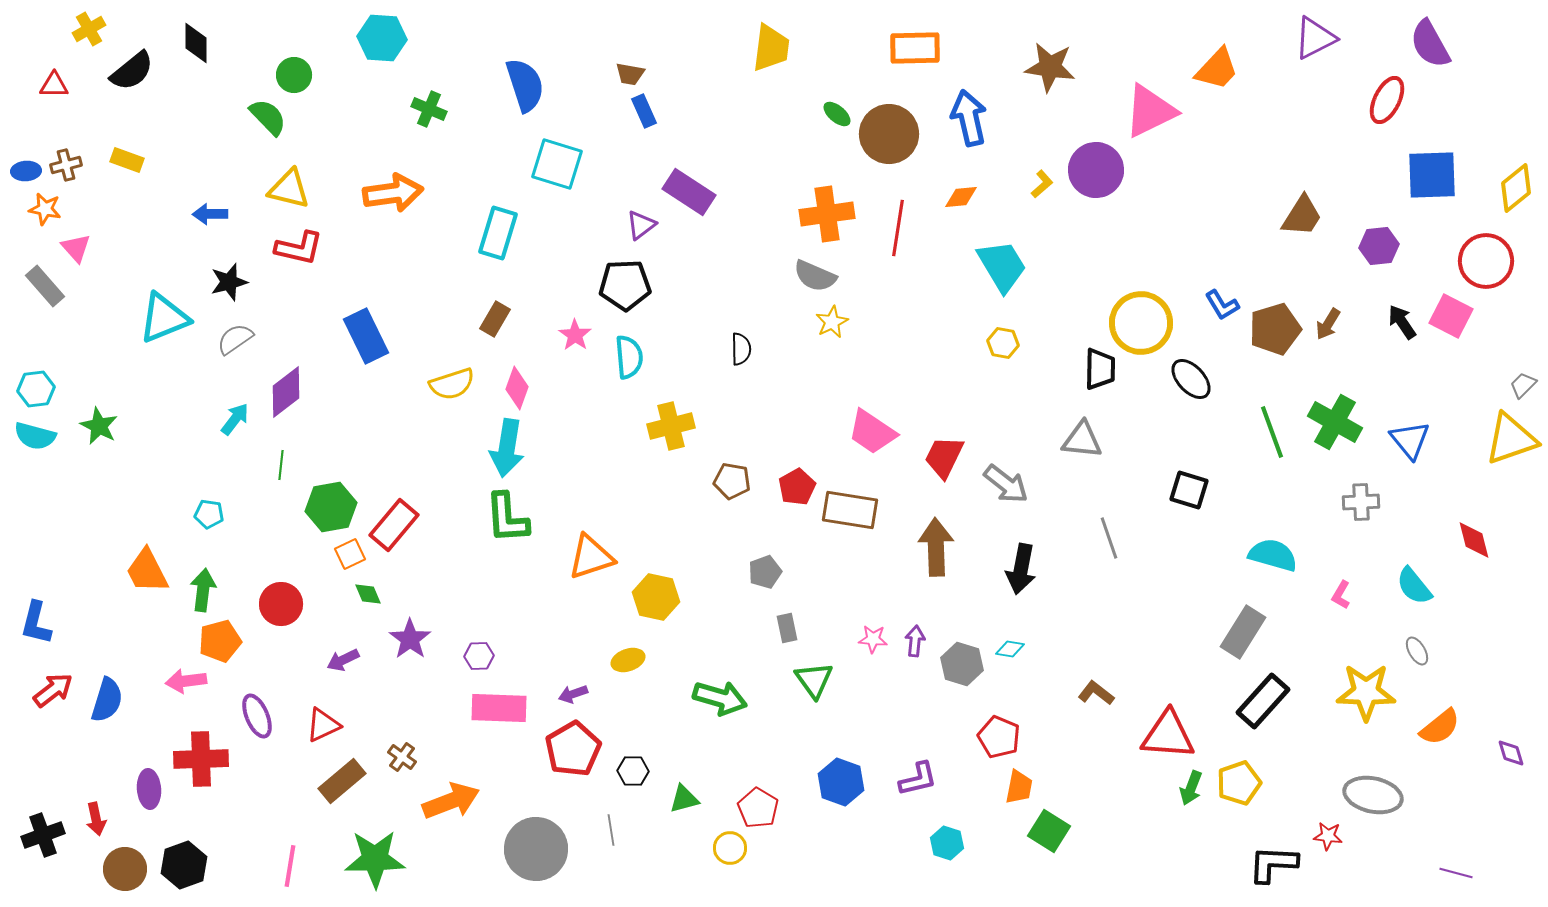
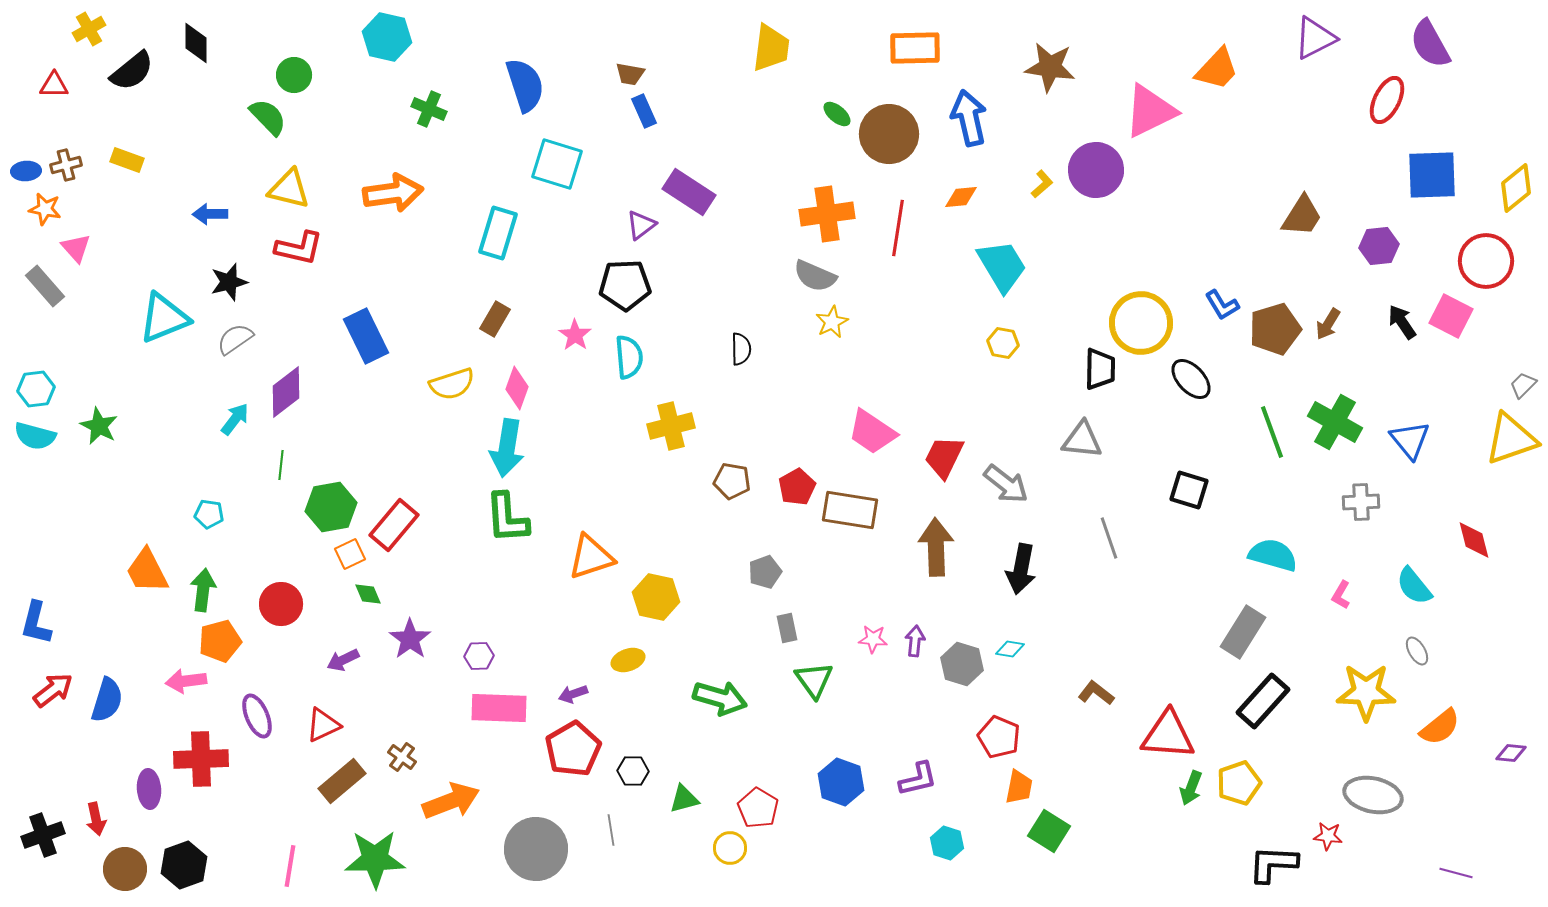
cyan hexagon at (382, 38): moved 5 px right, 1 px up; rotated 9 degrees clockwise
purple diamond at (1511, 753): rotated 68 degrees counterclockwise
